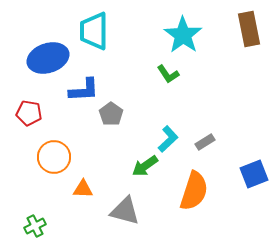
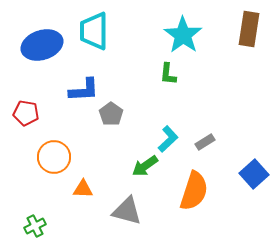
brown rectangle: rotated 20 degrees clockwise
blue ellipse: moved 6 px left, 13 px up
green L-shape: rotated 40 degrees clockwise
red pentagon: moved 3 px left
blue square: rotated 20 degrees counterclockwise
gray triangle: moved 2 px right
